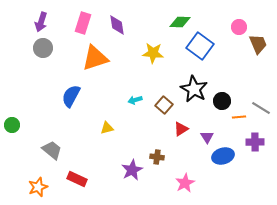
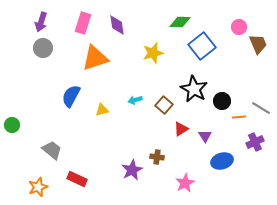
blue square: moved 2 px right; rotated 16 degrees clockwise
yellow star: rotated 20 degrees counterclockwise
yellow triangle: moved 5 px left, 18 px up
purple triangle: moved 2 px left, 1 px up
purple cross: rotated 24 degrees counterclockwise
blue ellipse: moved 1 px left, 5 px down
